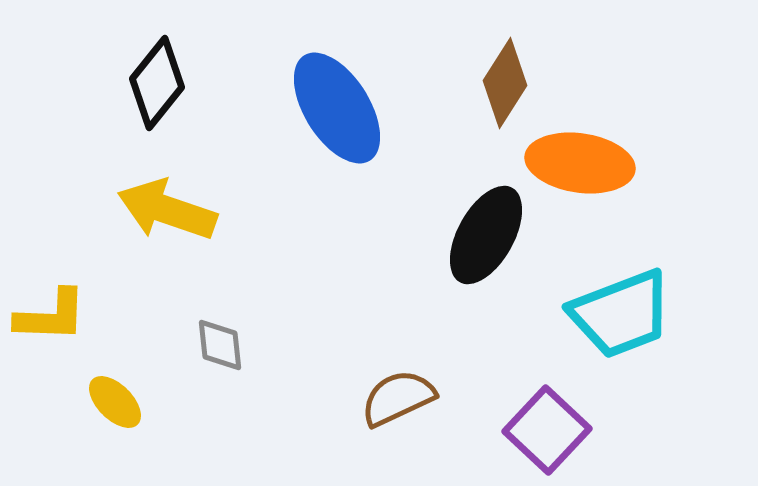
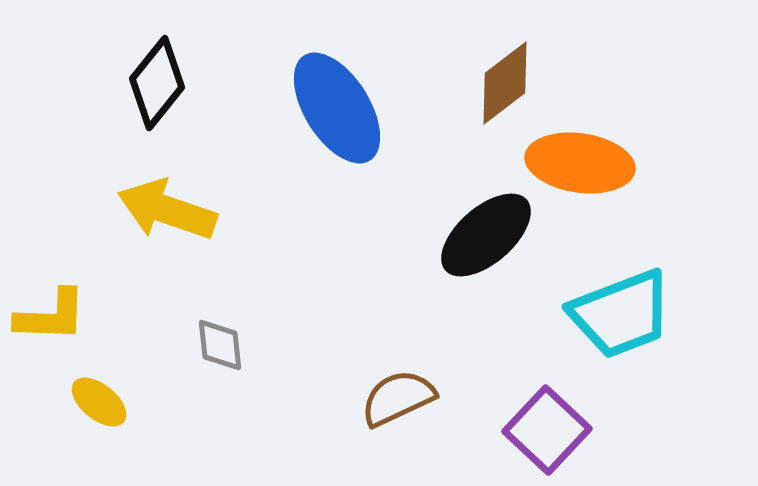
brown diamond: rotated 20 degrees clockwise
black ellipse: rotated 20 degrees clockwise
yellow ellipse: moved 16 px left; rotated 6 degrees counterclockwise
